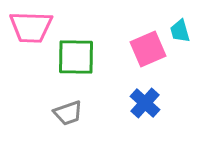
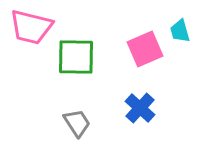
pink trapezoid: rotated 12 degrees clockwise
pink square: moved 3 px left
blue cross: moved 5 px left, 5 px down
gray trapezoid: moved 9 px right, 10 px down; rotated 104 degrees counterclockwise
